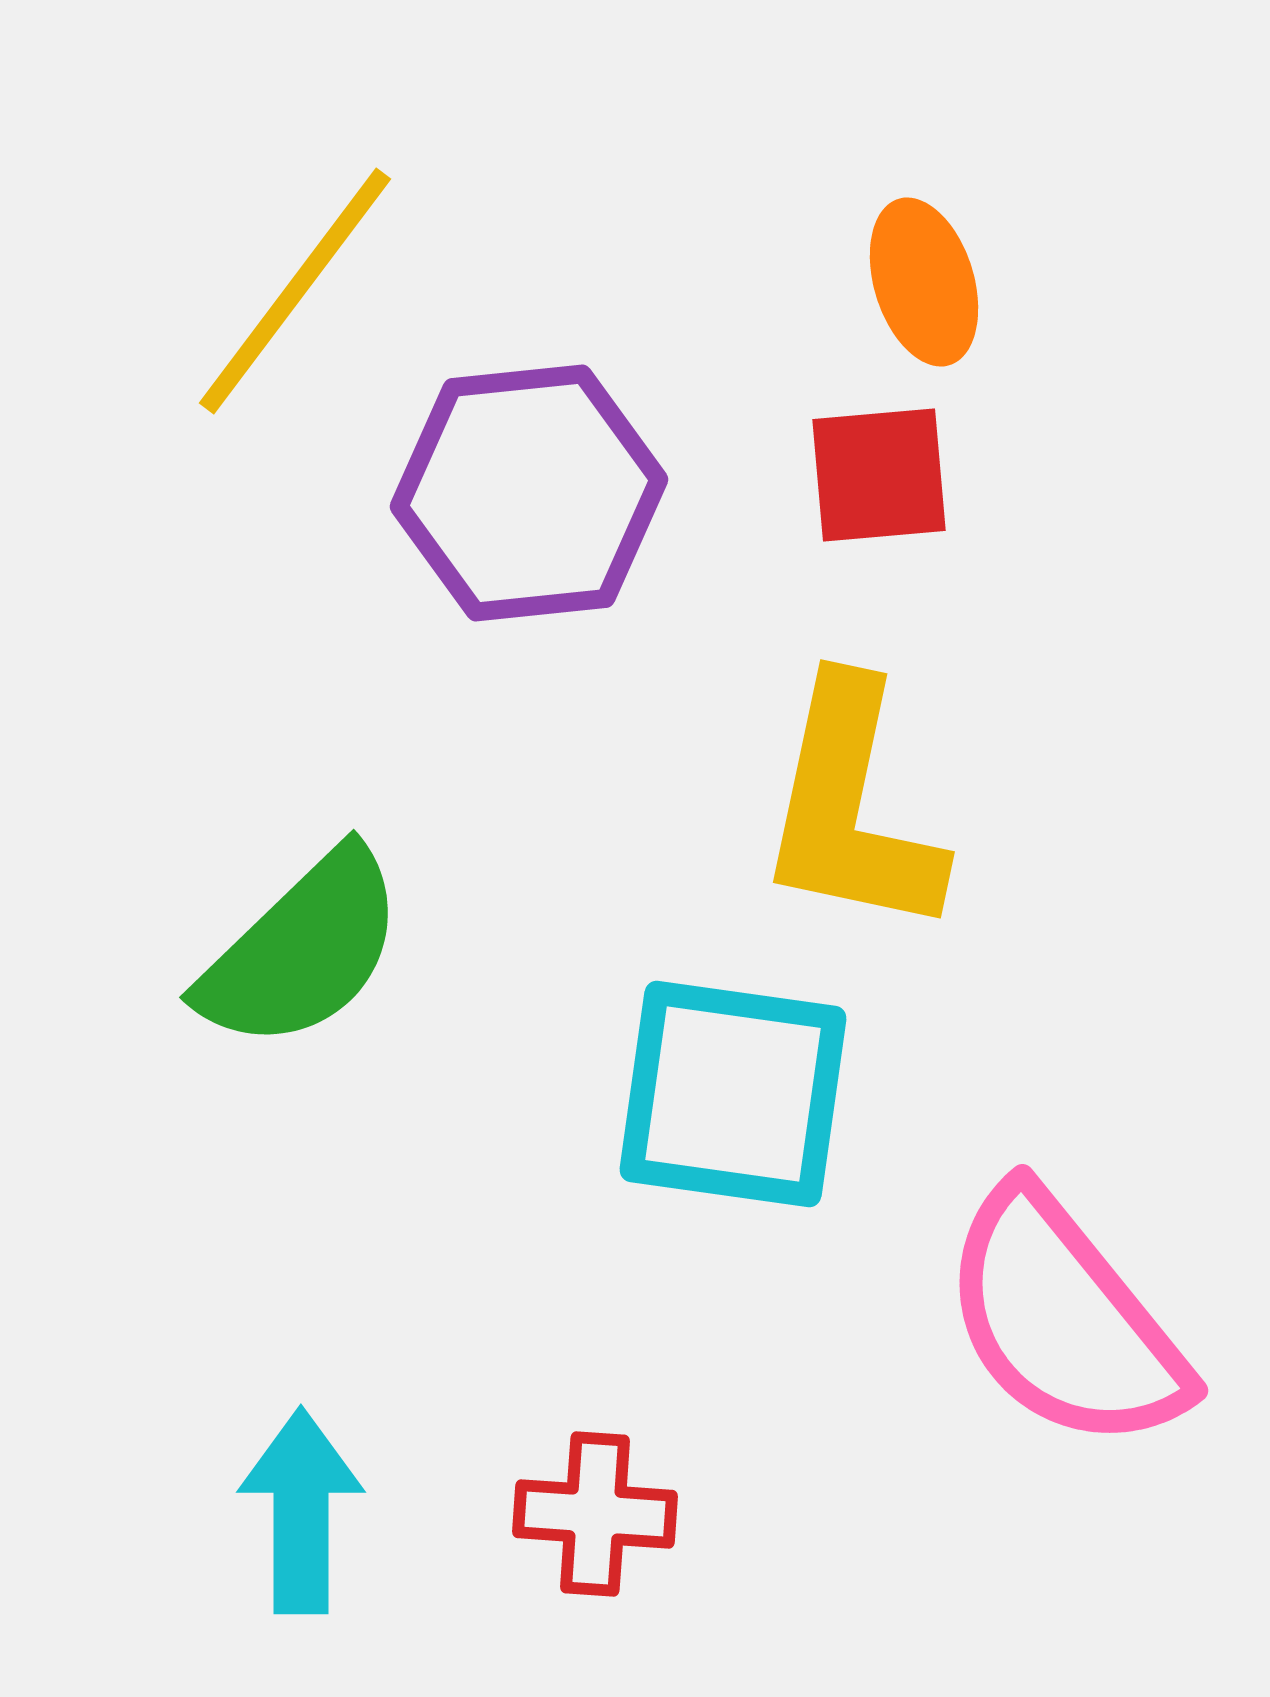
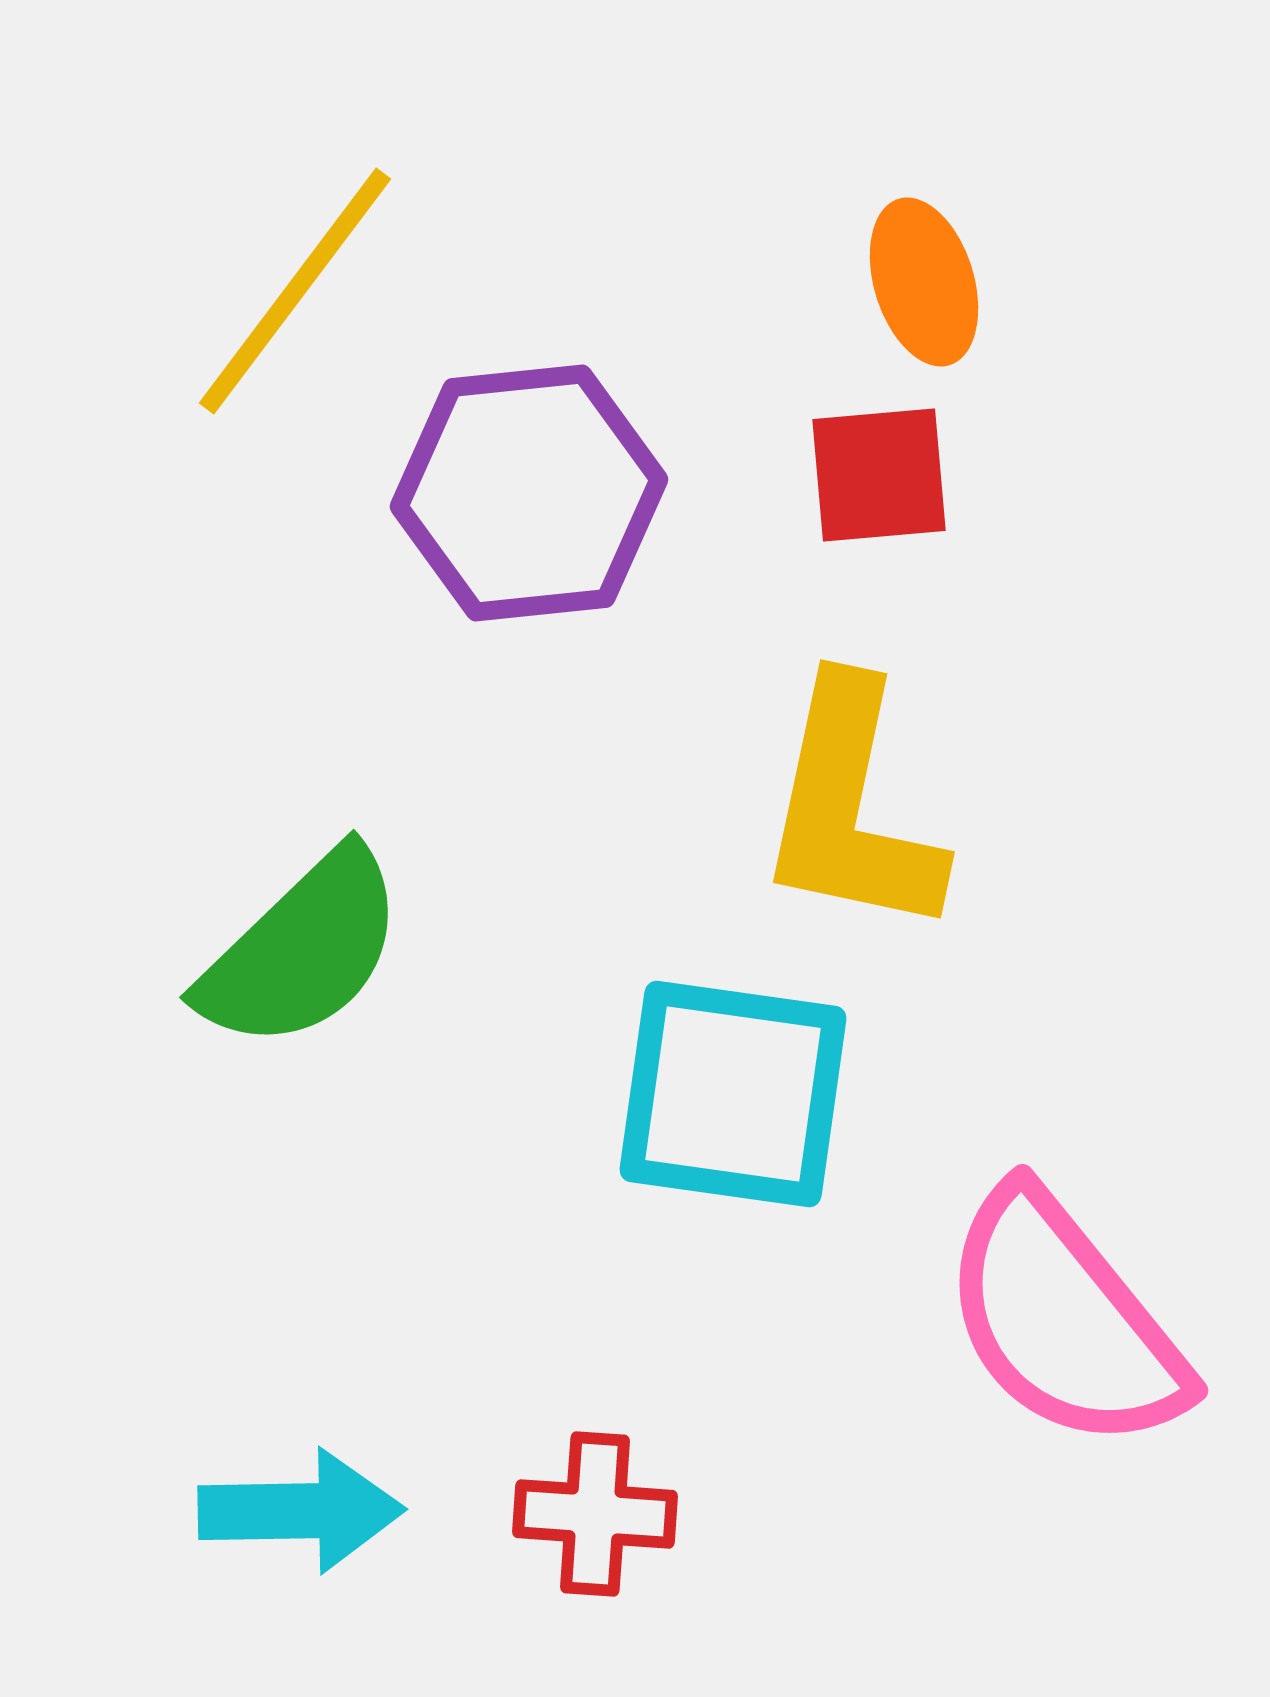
cyan arrow: rotated 89 degrees clockwise
